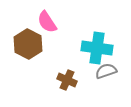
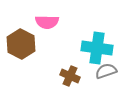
pink semicircle: rotated 55 degrees counterclockwise
brown hexagon: moved 7 px left
brown cross: moved 3 px right, 4 px up
